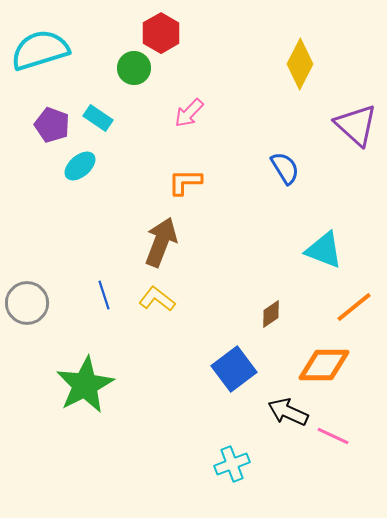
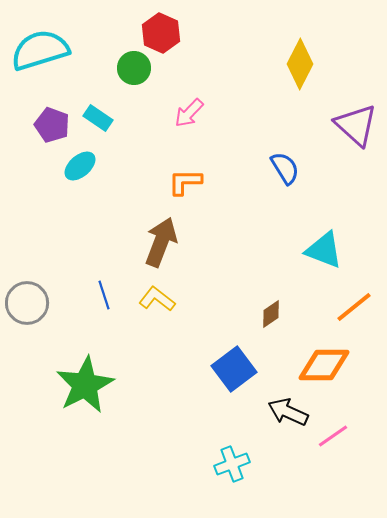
red hexagon: rotated 6 degrees counterclockwise
pink line: rotated 60 degrees counterclockwise
